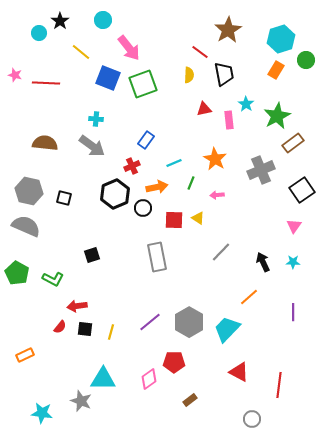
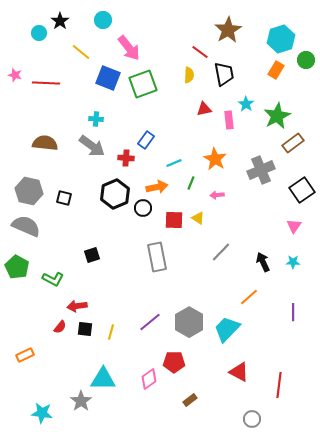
red cross at (132, 166): moved 6 px left, 8 px up; rotated 28 degrees clockwise
green pentagon at (17, 273): moved 6 px up
gray star at (81, 401): rotated 15 degrees clockwise
